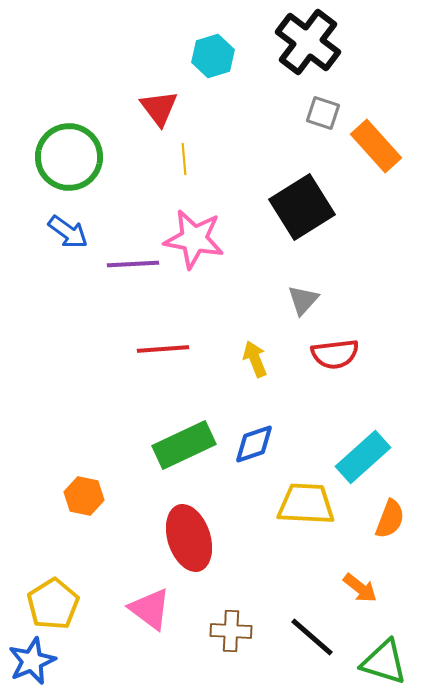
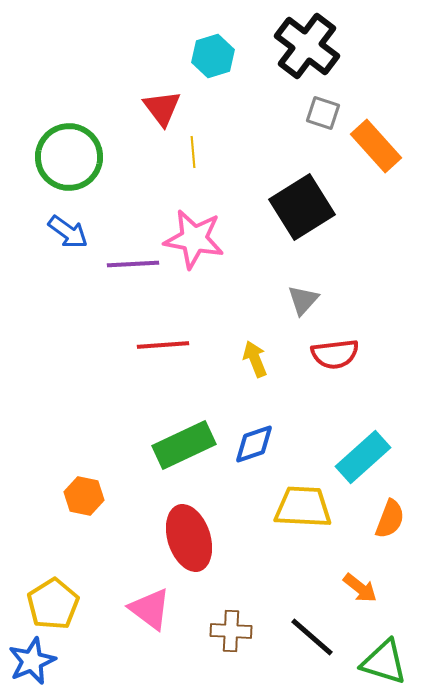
black cross: moved 1 px left, 4 px down
red triangle: moved 3 px right
yellow line: moved 9 px right, 7 px up
red line: moved 4 px up
yellow trapezoid: moved 3 px left, 3 px down
